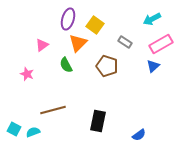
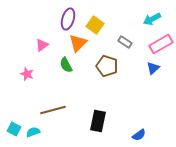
blue triangle: moved 2 px down
